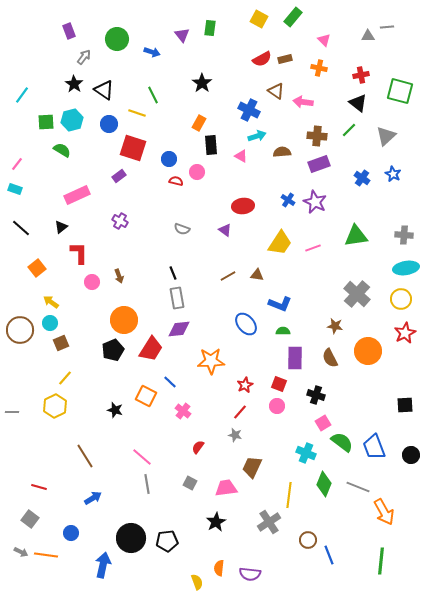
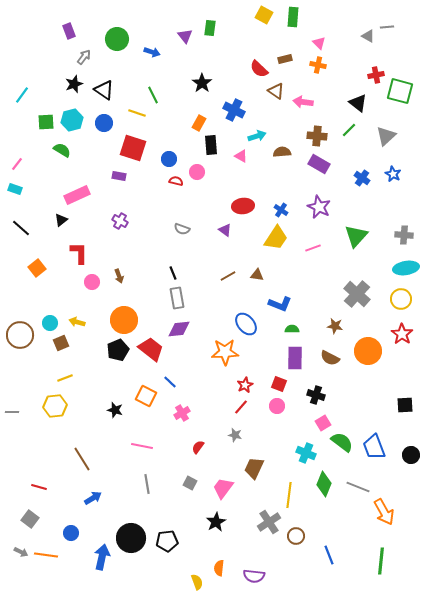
green rectangle at (293, 17): rotated 36 degrees counterclockwise
yellow square at (259, 19): moved 5 px right, 4 px up
purple triangle at (182, 35): moved 3 px right, 1 px down
gray triangle at (368, 36): rotated 32 degrees clockwise
pink triangle at (324, 40): moved 5 px left, 3 px down
red semicircle at (262, 59): moved 3 px left, 10 px down; rotated 72 degrees clockwise
orange cross at (319, 68): moved 1 px left, 3 px up
red cross at (361, 75): moved 15 px right
black star at (74, 84): rotated 18 degrees clockwise
blue cross at (249, 110): moved 15 px left
blue circle at (109, 124): moved 5 px left, 1 px up
purple rectangle at (319, 164): rotated 50 degrees clockwise
purple rectangle at (119, 176): rotated 48 degrees clockwise
blue cross at (288, 200): moved 7 px left, 10 px down
purple star at (315, 202): moved 4 px right, 5 px down
black triangle at (61, 227): moved 7 px up
green triangle at (356, 236): rotated 40 degrees counterclockwise
yellow trapezoid at (280, 243): moved 4 px left, 5 px up
yellow arrow at (51, 302): moved 26 px right, 20 px down; rotated 21 degrees counterclockwise
brown circle at (20, 330): moved 5 px down
green semicircle at (283, 331): moved 9 px right, 2 px up
red star at (405, 333): moved 3 px left, 1 px down; rotated 10 degrees counterclockwise
red trapezoid at (151, 349): rotated 84 degrees counterclockwise
black pentagon at (113, 350): moved 5 px right
brown semicircle at (330, 358): rotated 36 degrees counterclockwise
orange star at (211, 361): moved 14 px right, 9 px up
yellow line at (65, 378): rotated 28 degrees clockwise
yellow hexagon at (55, 406): rotated 20 degrees clockwise
pink cross at (183, 411): moved 1 px left, 2 px down; rotated 21 degrees clockwise
red line at (240, 412): moved 1 px right, 5 px up
brown line at (85, 456): moved 3 px left, 3 px down
pink line at (142, 457): moved 11 px up; rotated 30 degrees counterclockwise
brown trapezoid at (252, 467): moved 2 px right, 1 px down
pink trapezoid at (226, 488): moved 3 px left; rotated 45 degrees counterclockwise
brown circle at (308, 540): moved 12 px left, 4 px up
blue arrow at (103, 565): moved 1 px left, 8 px up
purple semicircle at (250, 574): moved 4 px right, 2 px down
